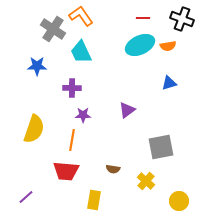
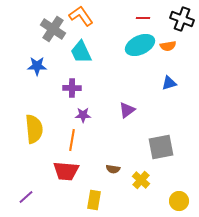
yellow semicircle: rotated 24 degrees counterclockwise
yellow cross: moved 5 px left, 1 px up
